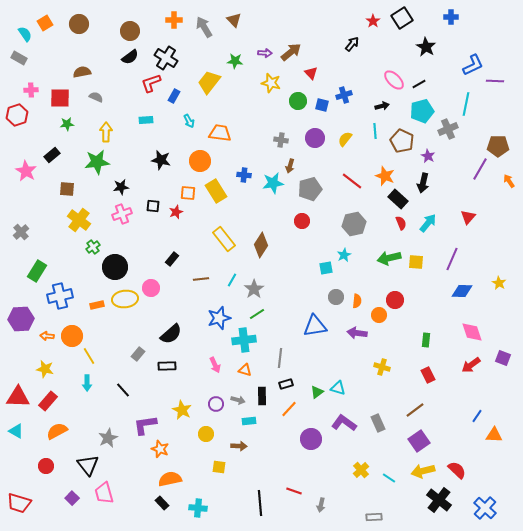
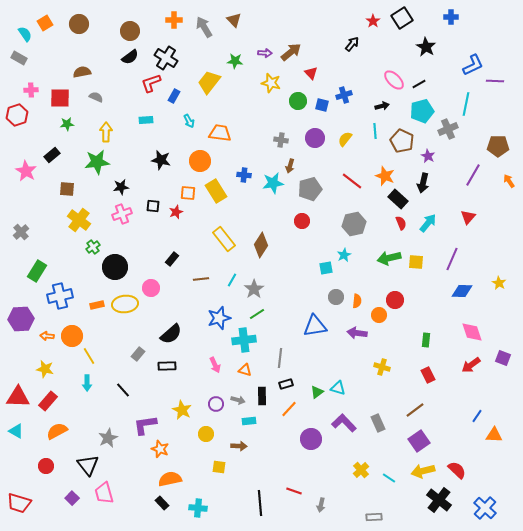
purple line at (480, 169): moved 7 px left, 6 px down
yellow ellipse at (125, 299): moved 5 px down
purple L-shape at (344, 423): rotated 10 degrees clockwise
